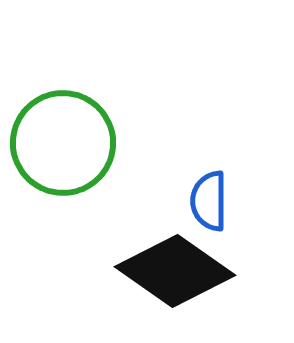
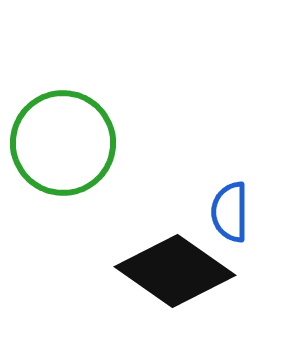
blue semicircle: moved 21 px right, 11 px down
